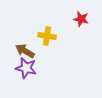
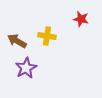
brown arrow: moved 8 px left, 10 px up
purple star: rotated 30 degrees clockwise
